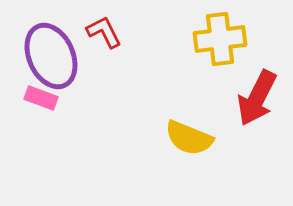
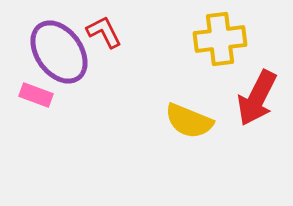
purple ellipse: moved 8 px right, 4 px up; rotated 12 degrees counterclockwise
pink rectangle: moved 5 px left, 3 px up
yellow semicircle: moved 17 px up
